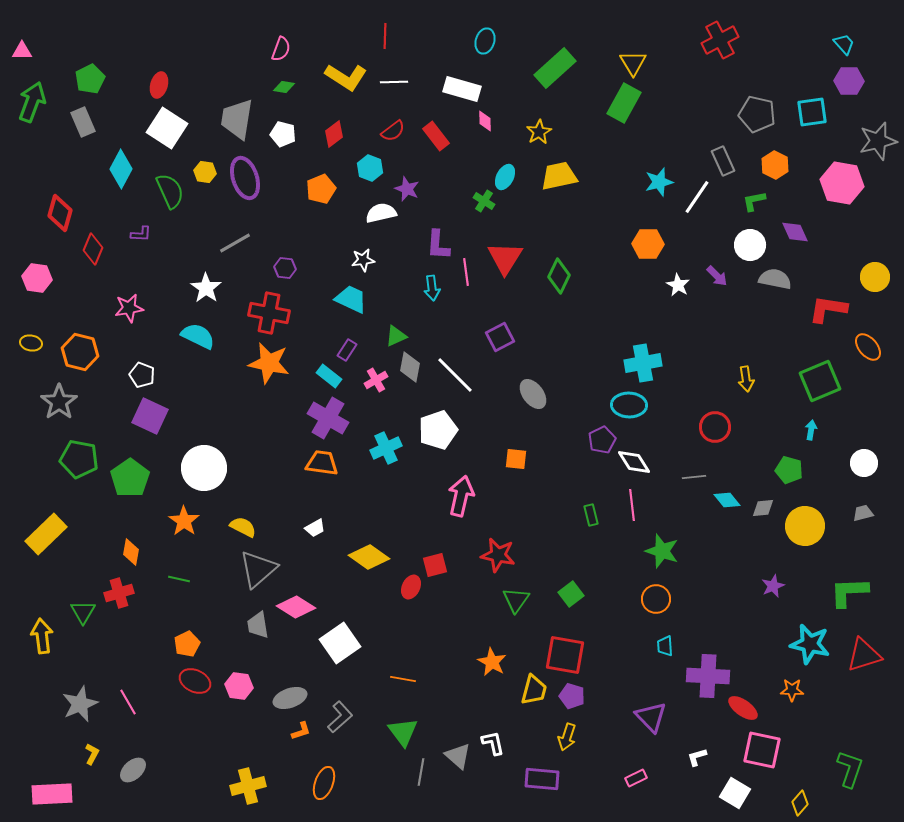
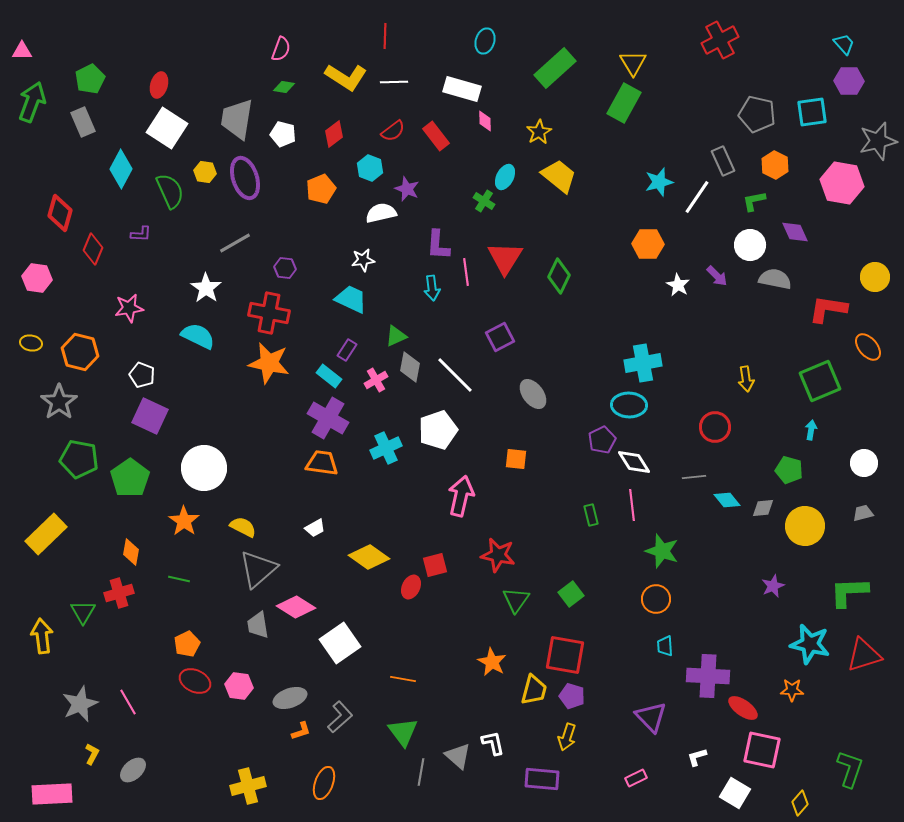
yellow trapezoid at (559, 176): rotated 51 degrees clockwise
